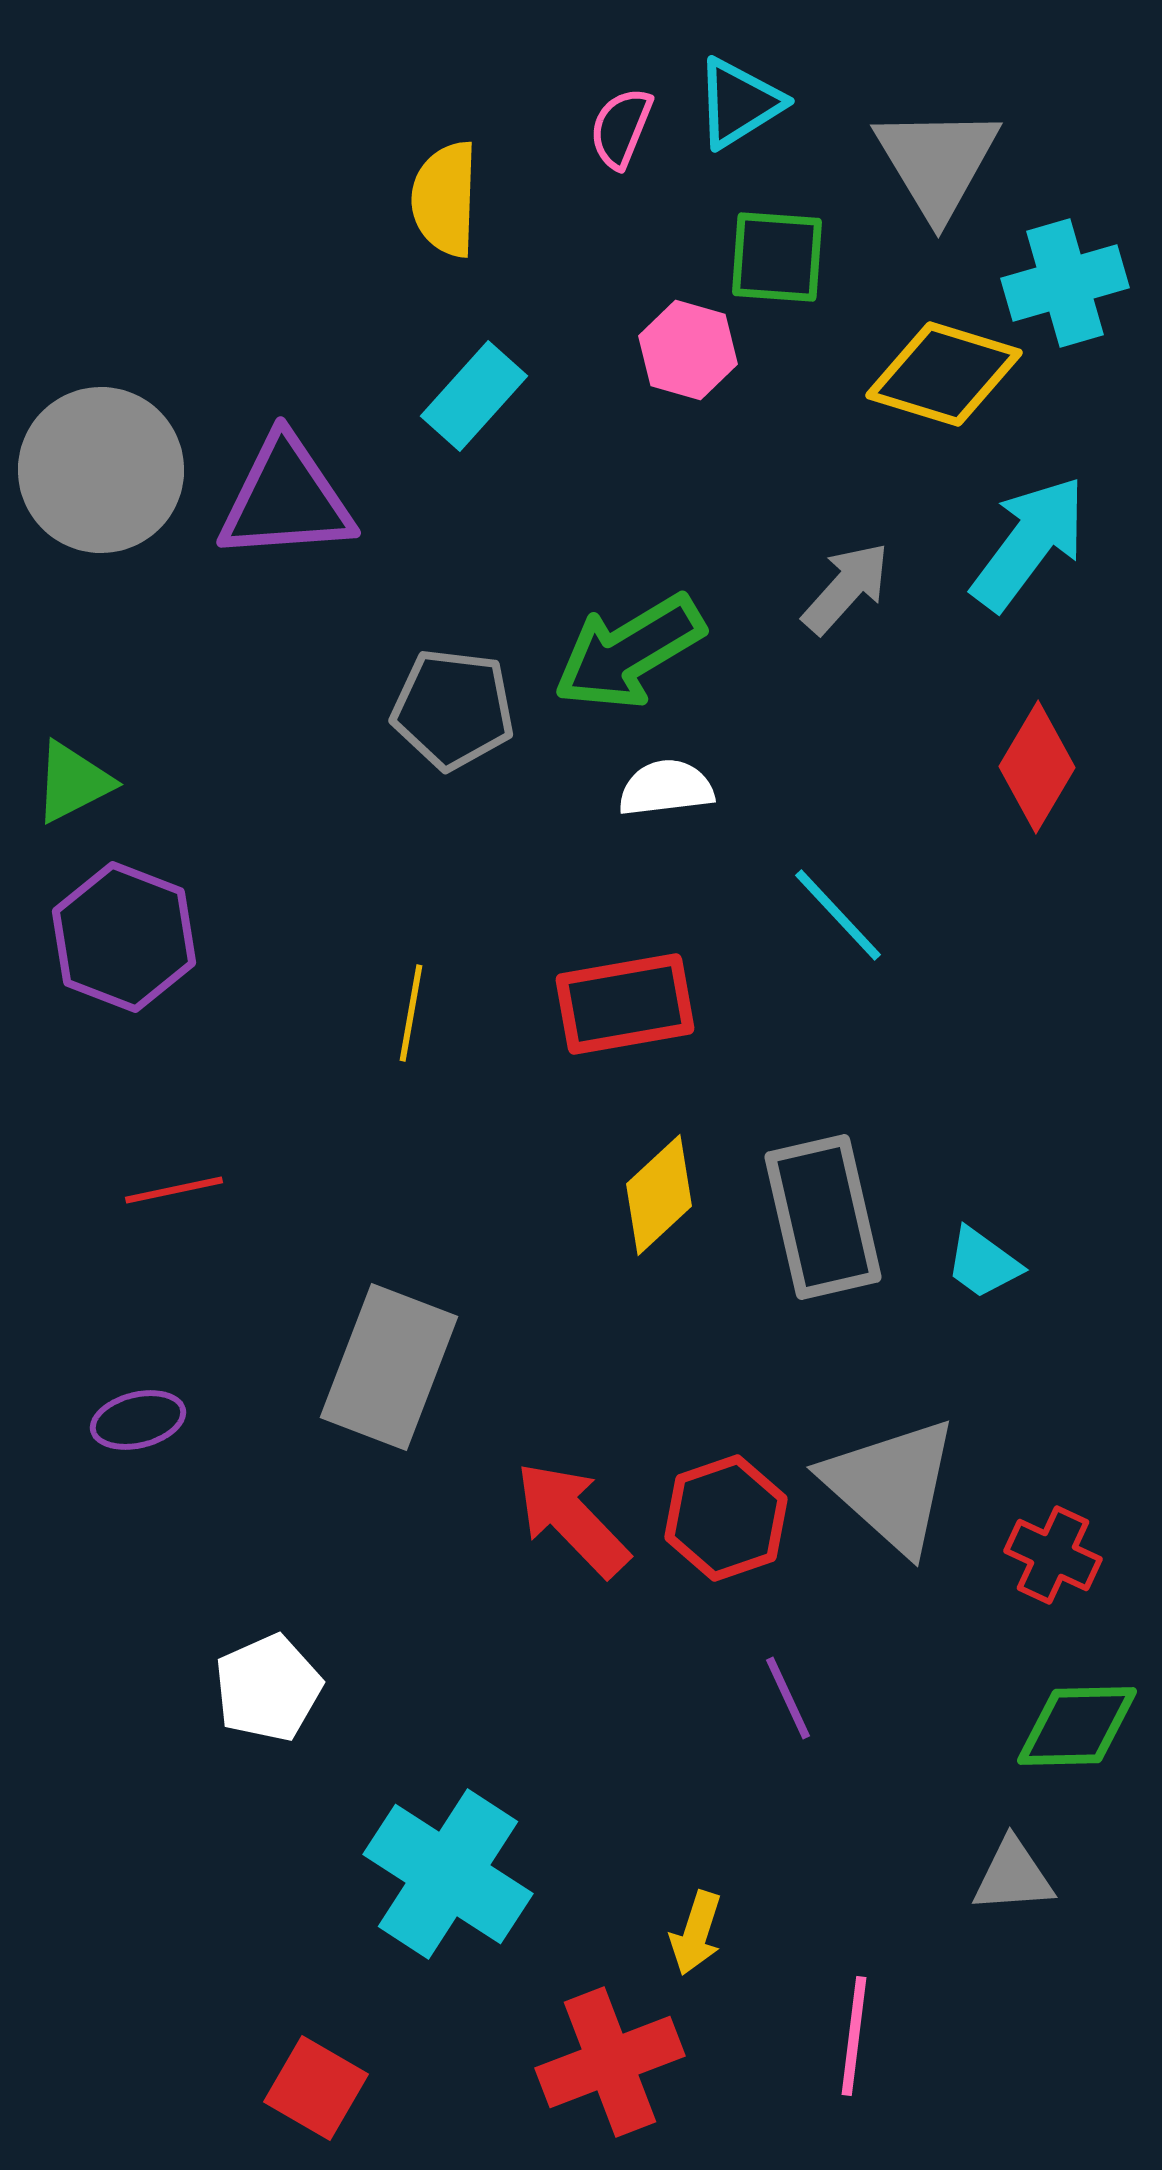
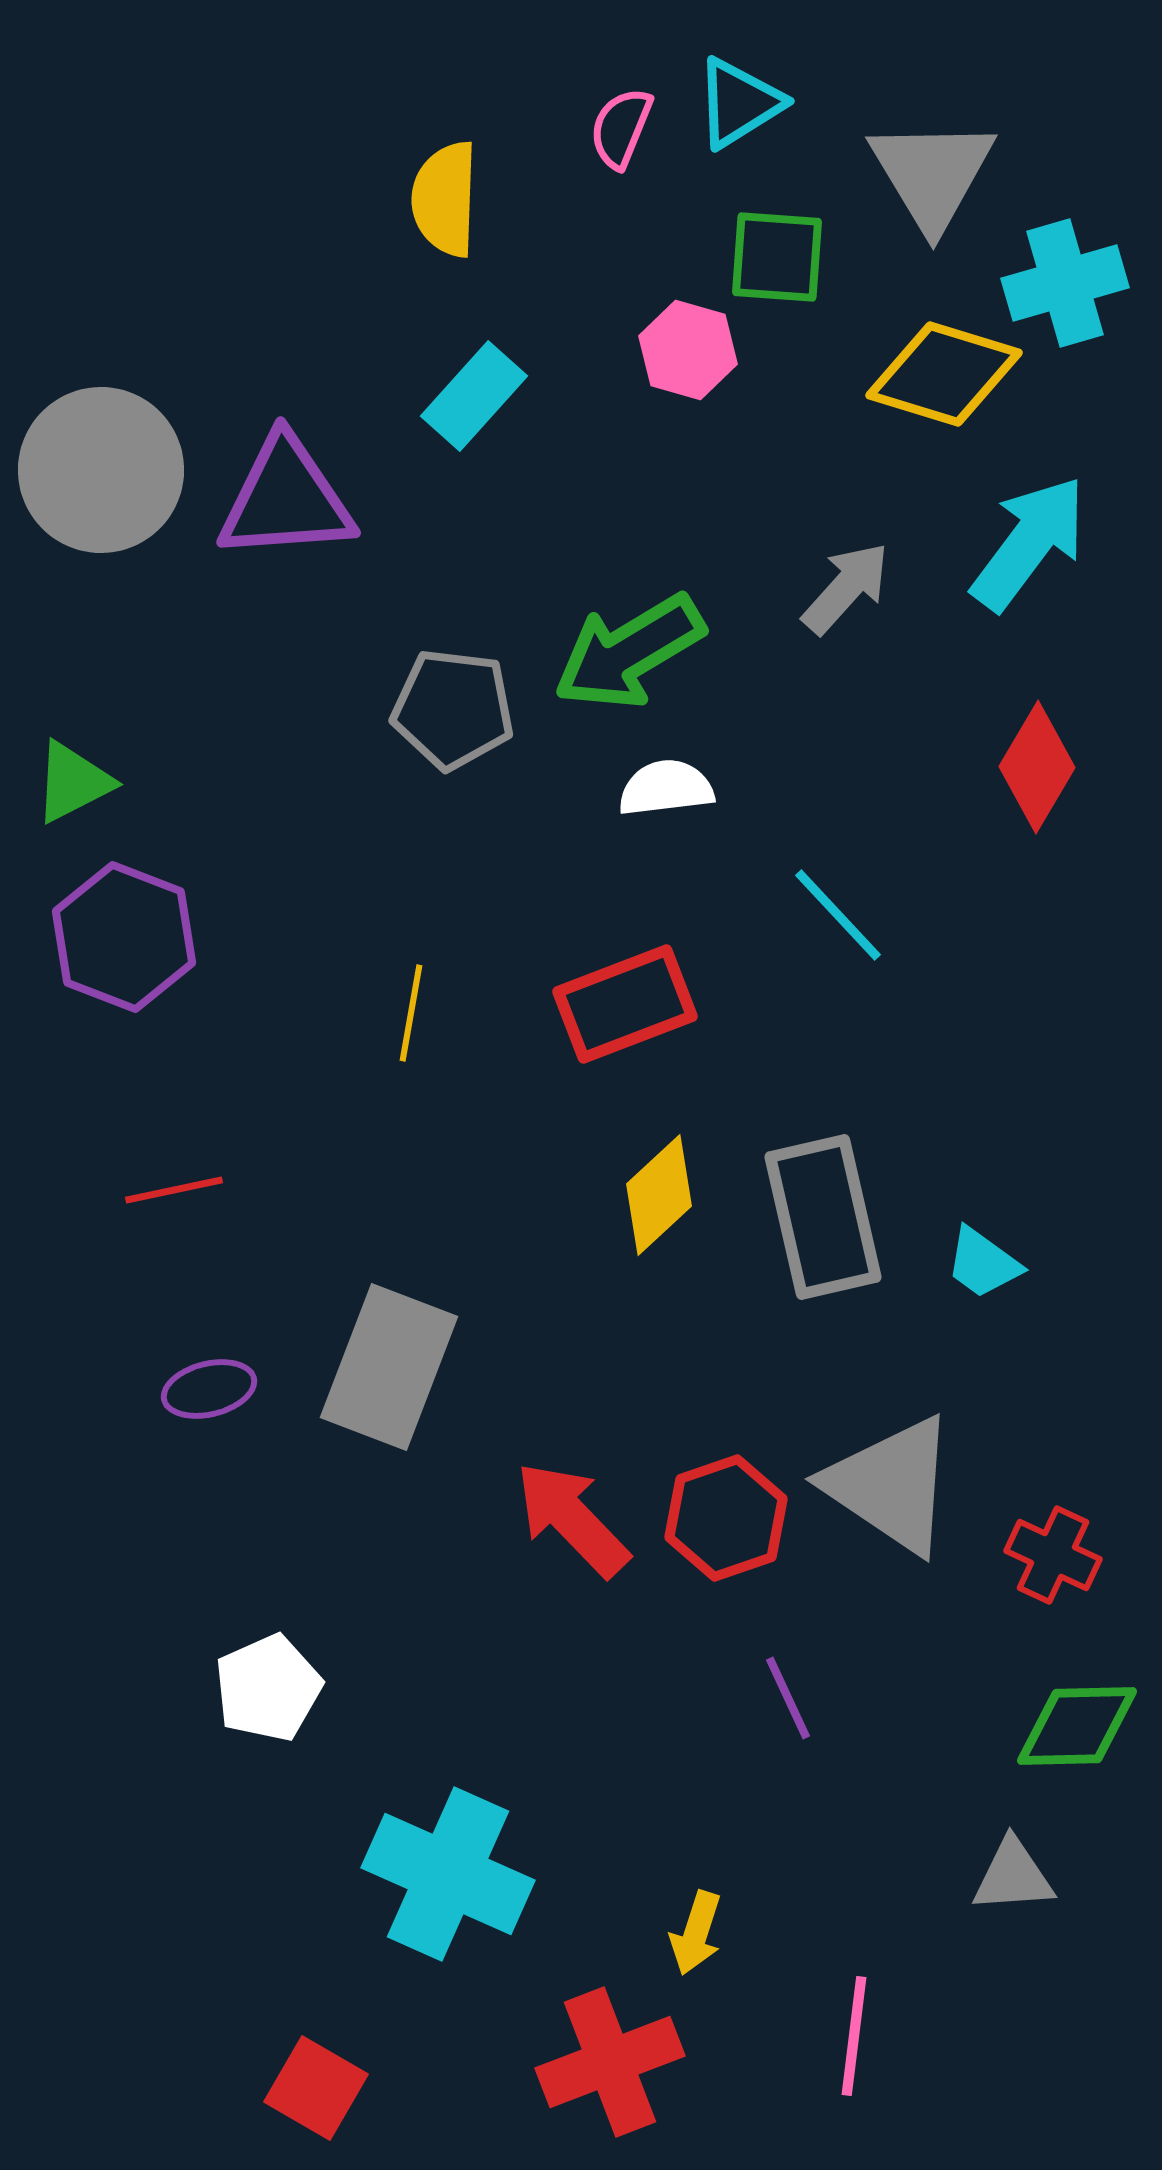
gray triangle at (937, 162): moved 5 px left, 12 px down
red rectangle at (625, 1004): rotated 11 degrees counterclockwise
purple ellipse at (138, 1420): moved 71 px right, 31 px up
gray triangle at (891, 1485): rotated 8 degrees counterclockwise
cyan cross at (448, 1874): rotated 9 degrees counterclockwise
